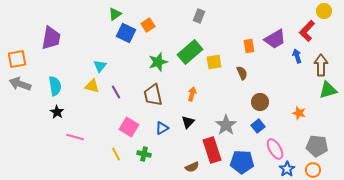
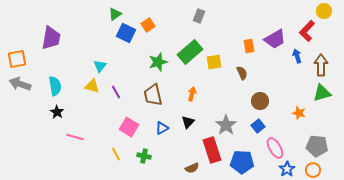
green triangle at (328, 90): moved 6 px left, 3 px down
brown circle at (260, 102): moved 1 px up
pink ellipse at (275, 149): moved 1 px up
green cross at (144, 154): moved 2 px down
brown semicircle at (192, 167): moved 1 px down
